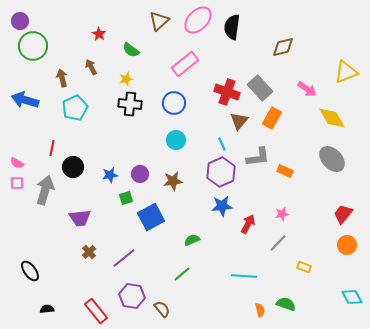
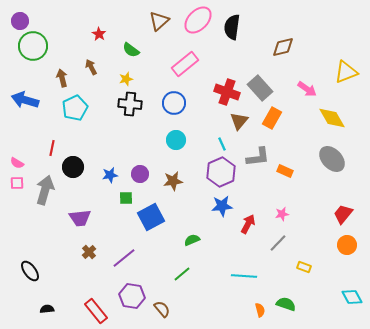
green square at (126, 198): rotated 16 degrees clockwise
